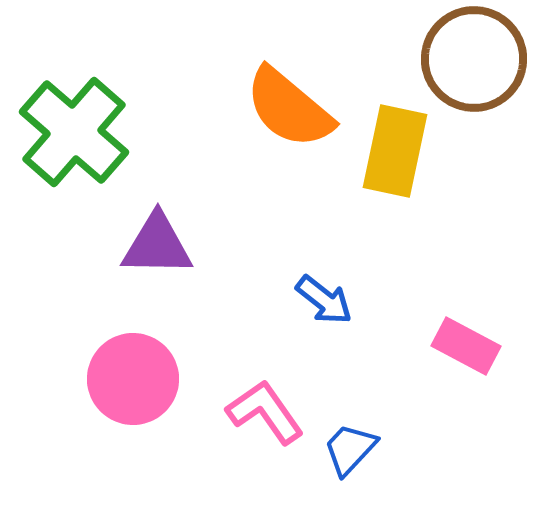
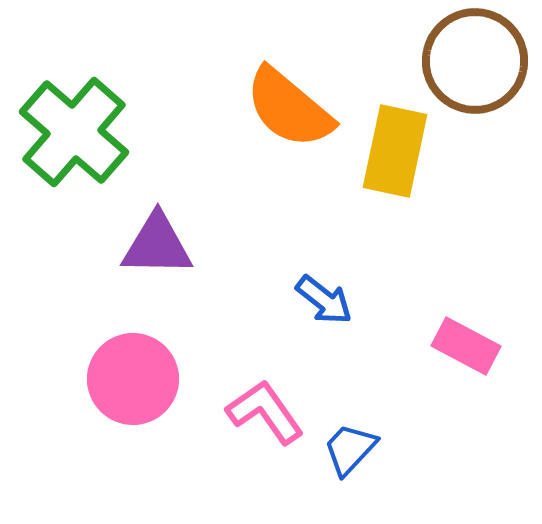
brown circle: moved 1 px right, 2 px down
